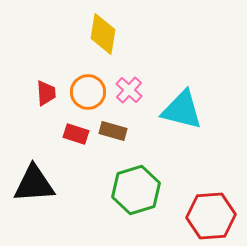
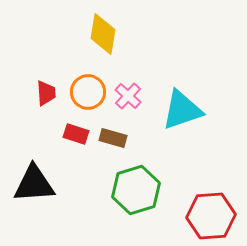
pink cross: moved 1 px left, 6 px down
cyan triangle: rotated 33 degrees counterclockwise
brown rectangle: moved 7 px down
